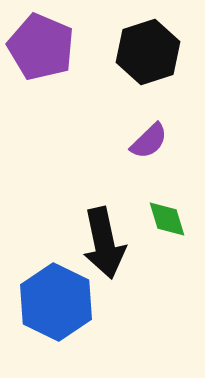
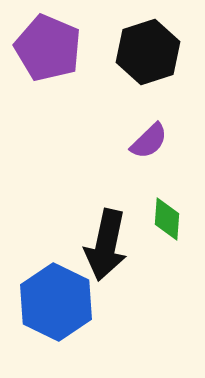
purple pentagon: moved 7 px right, 1 px down
green diamond: rotated 21 degrees clockwise
black arrow: moved 2 px right, 2 px down; rotated 24 degrees clockwise
